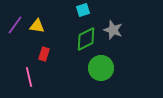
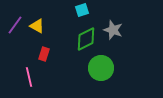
cyan square: moved 1 px left
yellow triangle: rotated 21 degrees clockwise
